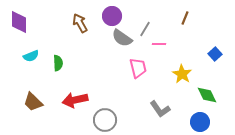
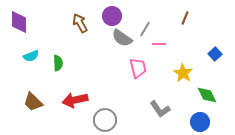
yellow star: moved 1 px right, 1 px up
